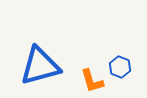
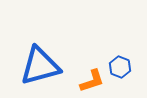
orange L-shape: rotated 92 degrees counterclockwise
